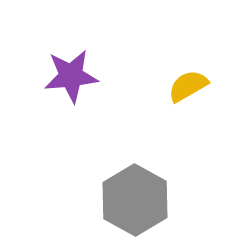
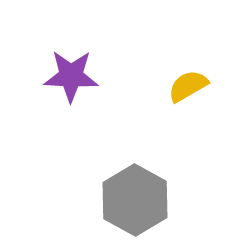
purple star: rotated 8 degrees clockwise
